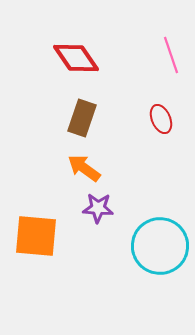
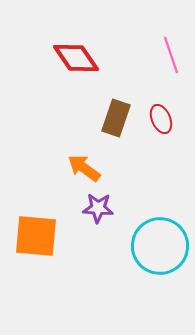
brown rectangle: moved 34 px right
